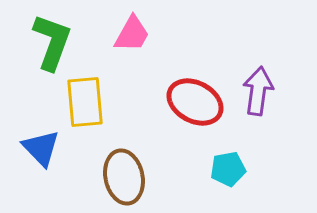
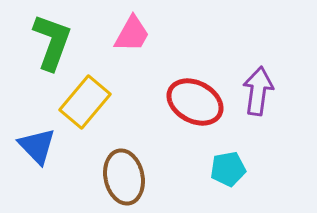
yellow rectangle: rotated 45 degrees clockwise
blue triangle: moved 4 px left, 2 px up
